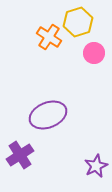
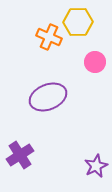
yellow hexagon: rotated 16 degrees clockwise
orange cross: rotated 10 degrees counterclockwise
pink circle: moved 1 px right, 9 px down
purple ellipse: moved 18 px up
